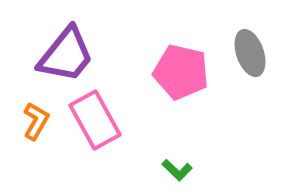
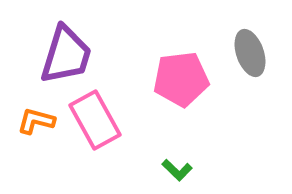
purple trapezoid: rotated 22 degrees counterclockwise
pink pentagon: moved 7 px down; rotated 20 degrees counterclockwise
orange L-shape: rotated 105 degrees counterclockwise
